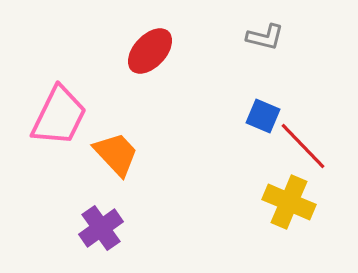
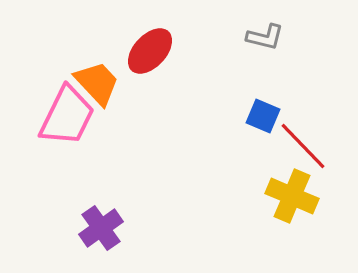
pink trapezoid: moved 8 px right
orange trapezoid: moved 19 px left, 71 px up
yellow cross: moved 3 px right, 6 px up
